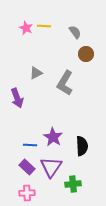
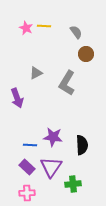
gray semicircle: moved 1 px right
gray L-shape: moved 2 px right
purple star: rotated 24 degrees counterclockwise
black semicircle: moved 1 px up
